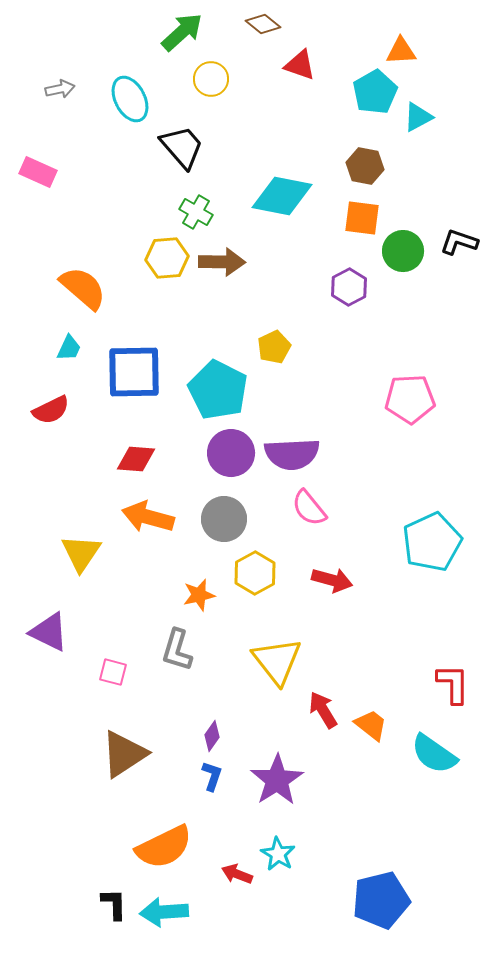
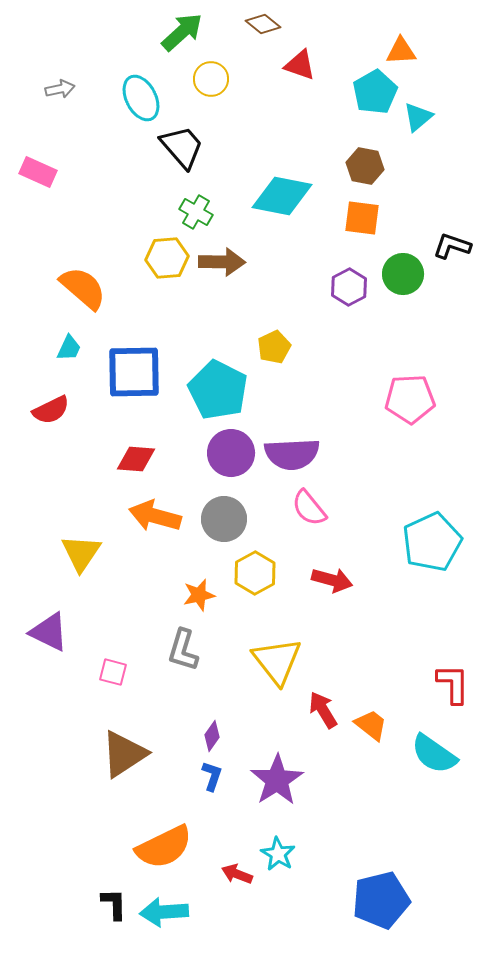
cyan ellipse at (130, 99): moved 11 px right, 1 px up
cyan triangle at (418, 117): rotated 12 degrees counterclockwise
black L-shape at (459, 242): moved 7 px left, 4 px down
green circle at (403, 251): moved 23 px down
orange arrow at (148, 517): moved 7 px right, 1 px up
gray L-shape at (177, 650): moved 6 px right
